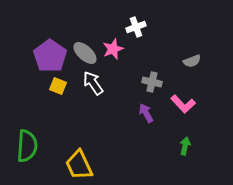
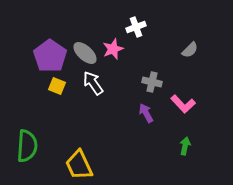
gray semicircle: moved 2 px left, 11 px up; rotated 24 degrees counterclockwise
yellow square: moved 1 px left
